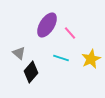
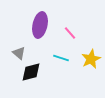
purple ellipse: moved 7 px left; rotated 20 degrees counterclockwise
black diamond: rotated 35 degrees clockwise
